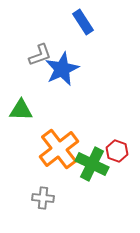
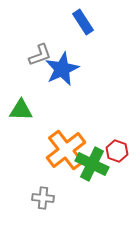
orange cross: moved 7 px right, 1 px down
